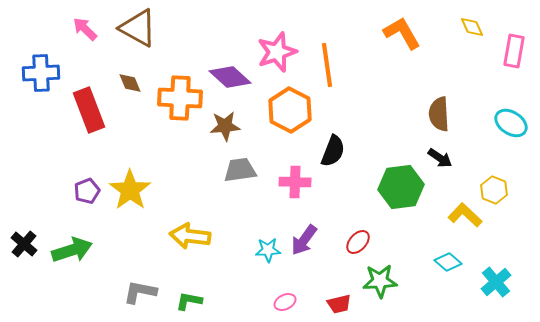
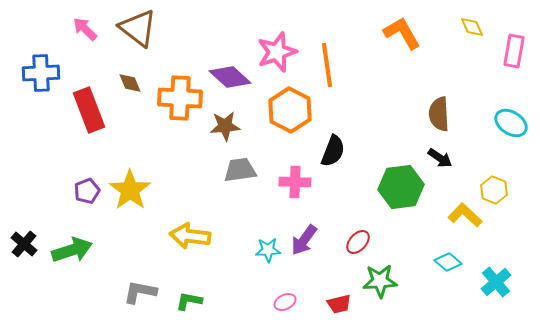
brown triangle: rotated 9 degrees clockwise
